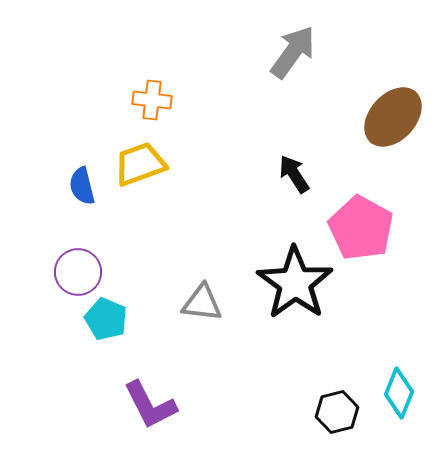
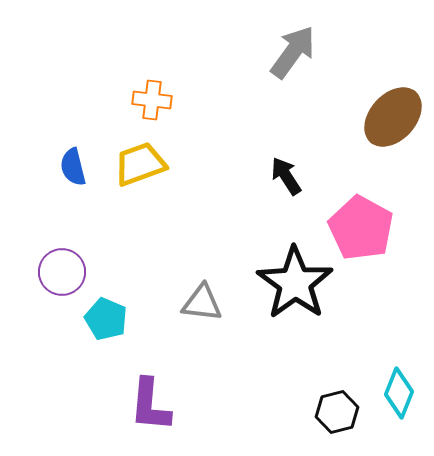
black arrow: moved 8 px left, 2 px down
blue semicircle: moved 9 px left, 19 px up
purple circle: moved 16 px left
purple L-shape: rotated 32 degrees clockwise
